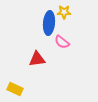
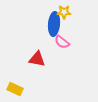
blue ellipse: moved 5 px right, 1 px down
red triangle: rotated 18 degrees clockwise
